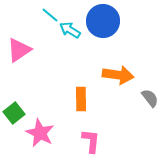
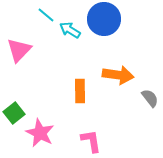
cyan line: moved 4 px left
blue circle: moved 1 px right, 2 px up
pink triangle: rotated 12 degrees counterclockwise
orange rectangle: moved 1 px left, 8 px up
pink L-shape: rotated 15 degrees counterclockwise
